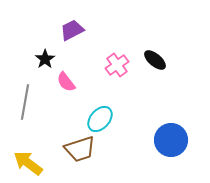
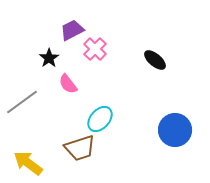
black star: moved 4 px right, 1 px up
pink cross: moved 22 px left, 16 px up; rotated 10 degrees counterclockwise
pink semicircle: moved 2 px right, 2 px down
gray line: moved 3 px left; rotated 44 degrees clockwise
blue circle: moved 4 px right, 10 px up
brown trapezoid: moved 1 px up
